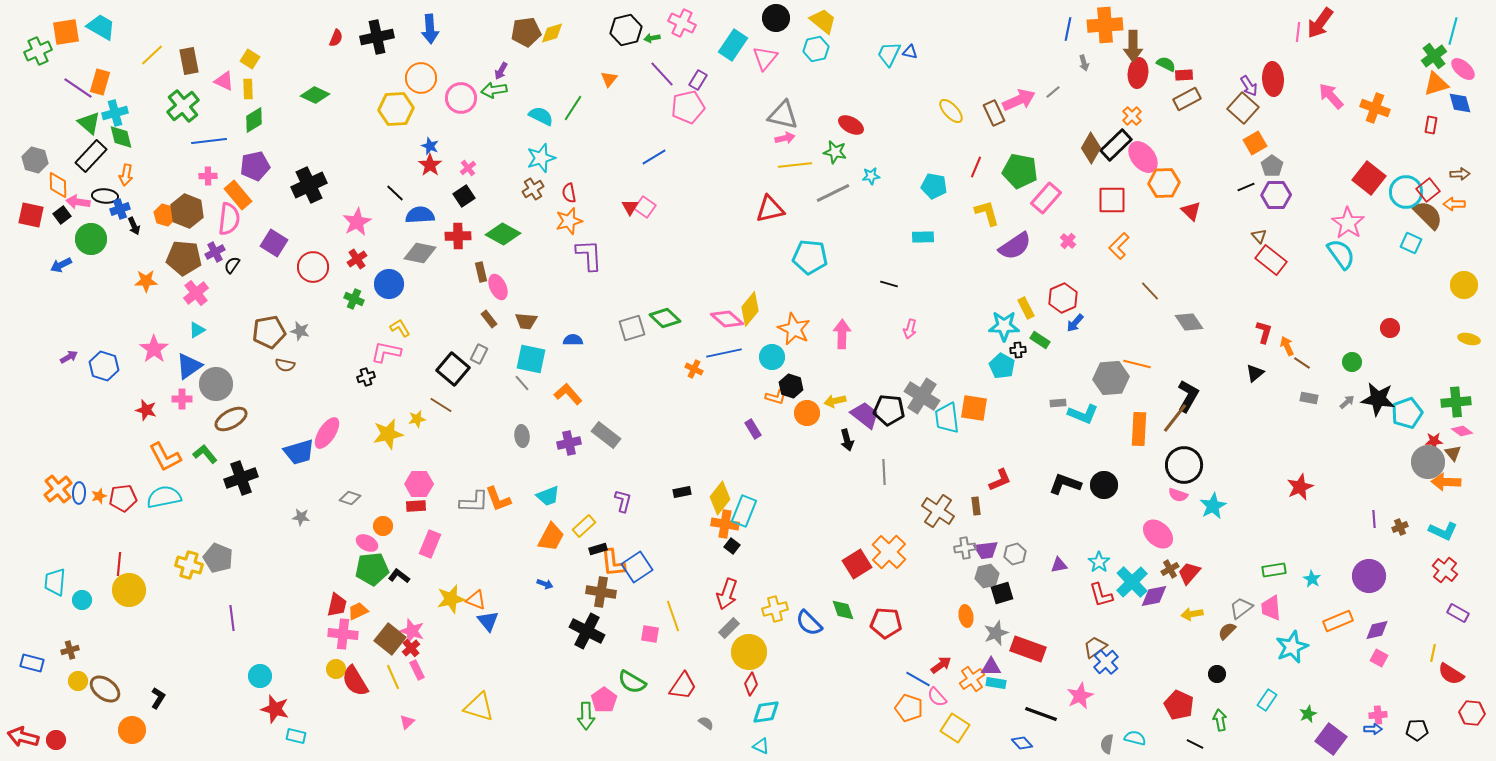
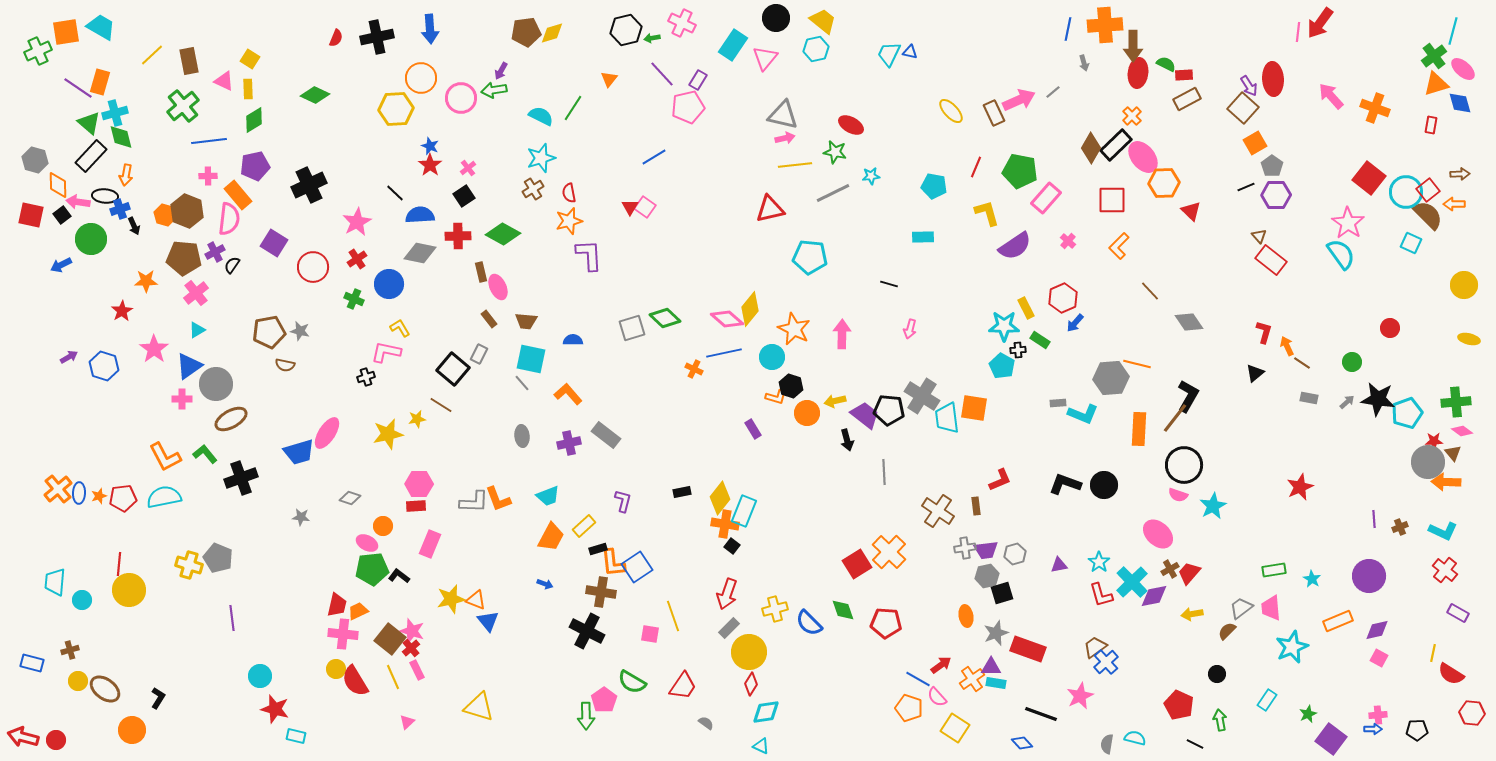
red star at (146, 410): moved 24 px left, 99 px up; rotated 25 degrees clockwise
